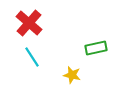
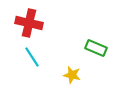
red cross: rotated 28 degrees counterclockwise
green rectangle: rotated 35 degrees clockwise
